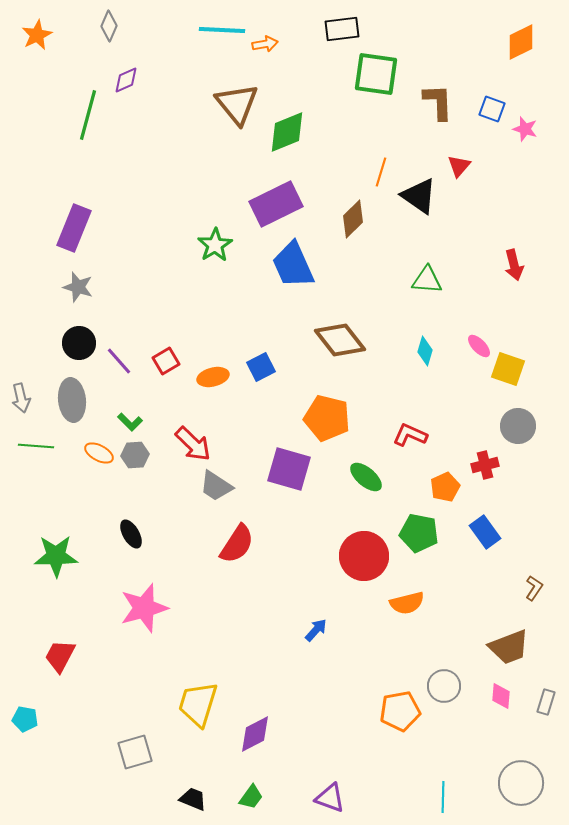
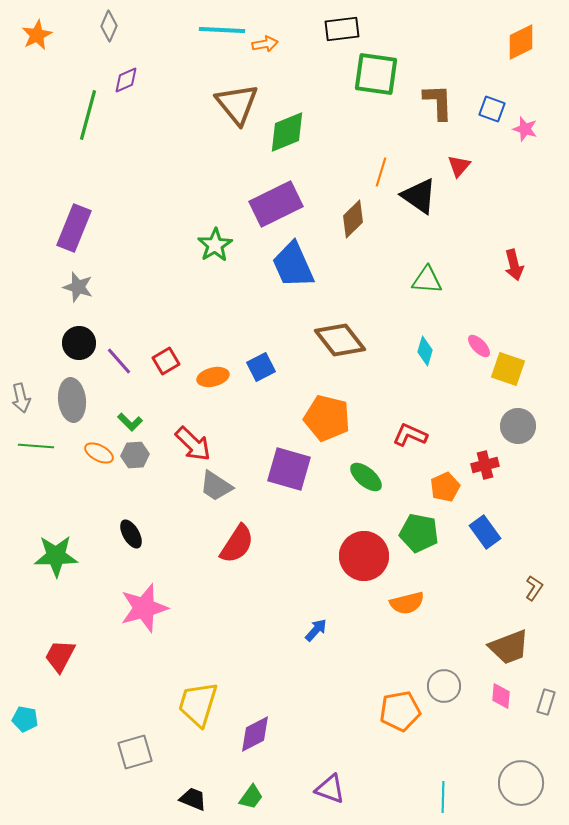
purple triangle at (330, 798): moved 9 px up
